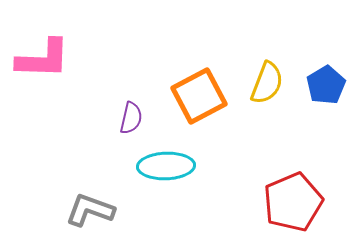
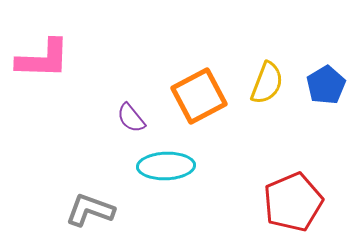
purple semicircle: rotated 128 degrees clockwise
